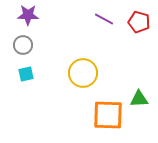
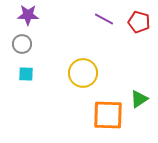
gray circle: moved 1 px left, 1 px up
cyan square: rotated 14 degrees clockwise
green triangle: rotated 30 degrees counterclockwise
